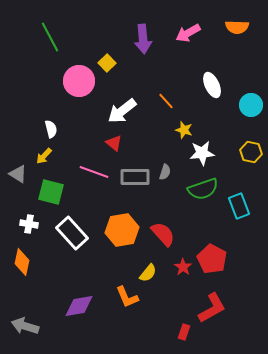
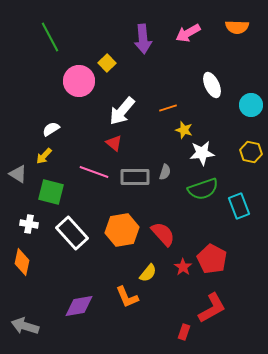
orange line: moved 2 px right, 7 px down; rotated 66 degrees counterclockwise
white arrow: rotated 12 degrees counterclockwise
white semicircle: rotated 108 degrees counterclockwise
